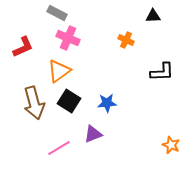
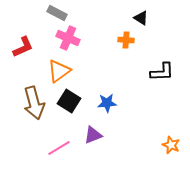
black triangle: moved 12 px left, 2 px down; rotated 35 degrees clockwise
orange cross: rotated 21 degrees counterclockwise
purple triangle: moved 1 px down
